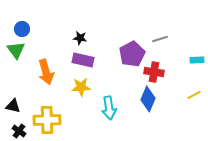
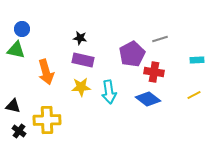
green triangle: rotated 42 degrees counterclockwise
blue diamond: rotated 75 degrees counterclockwise
cyan arrow: moved 16 px up
